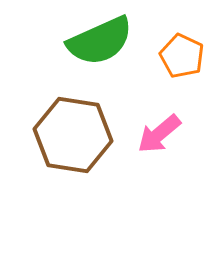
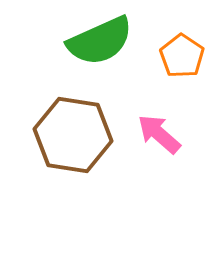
orange pentagon: rotated 9 degrees clockwise
pink arrow: rotated 81 degrees clockwise
